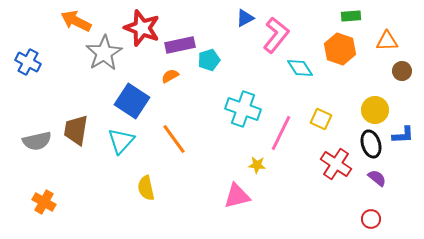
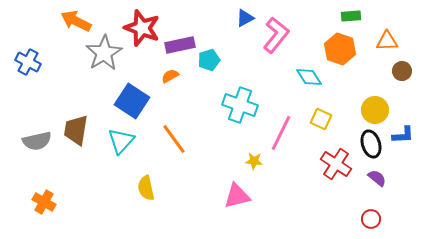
cyan diamond: moved 9 px right, 9 px down
cyan cross: moved 3 px left, 4 px up
yellow star: moved 3 px left, 4 px up
